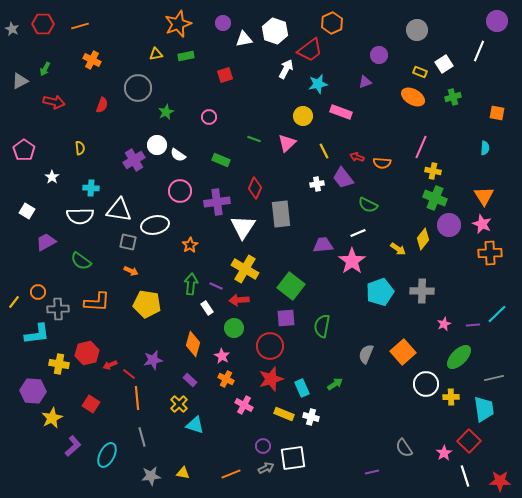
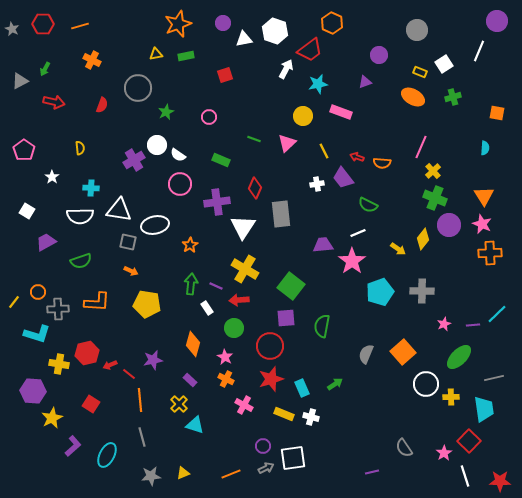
orange hexagon at (332, 23): rotated 10 degrees counterclockwise
yellow cross at (433, 171): rotated 35 degrees clockwise
pink circle at (180, 191): moved 7 px up
green semicircle at (81, 261): rotated 55 degrees counterclockwise
cyan L-shape at (37, 334): rotated 24 degrees clockwise
pink star at (222, 356): moved 3 px right, 1 px down
orange line at (137, 398): moved 3 px right, 2 px down
yellow triangle at (183, 473): rotated 32 degrees counterclockwise
